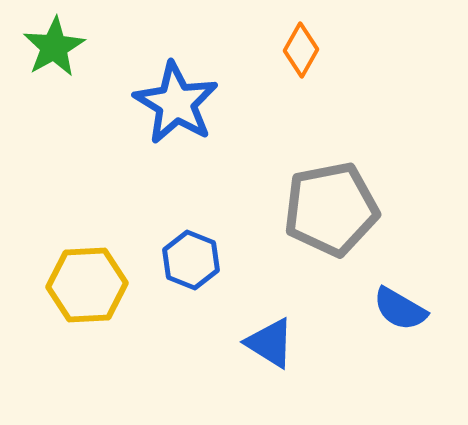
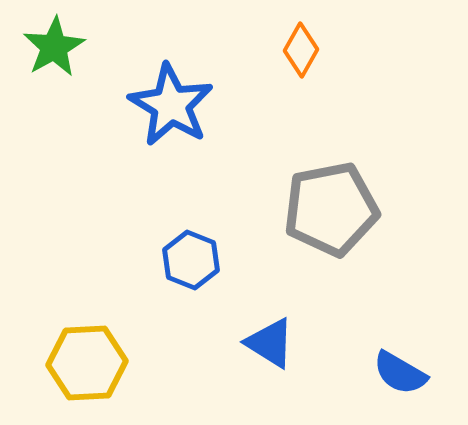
blue star: moved 5 px left, 2 px down
yellow hexagon: moved 78 px down
blue semicircle: moved 64 px down
